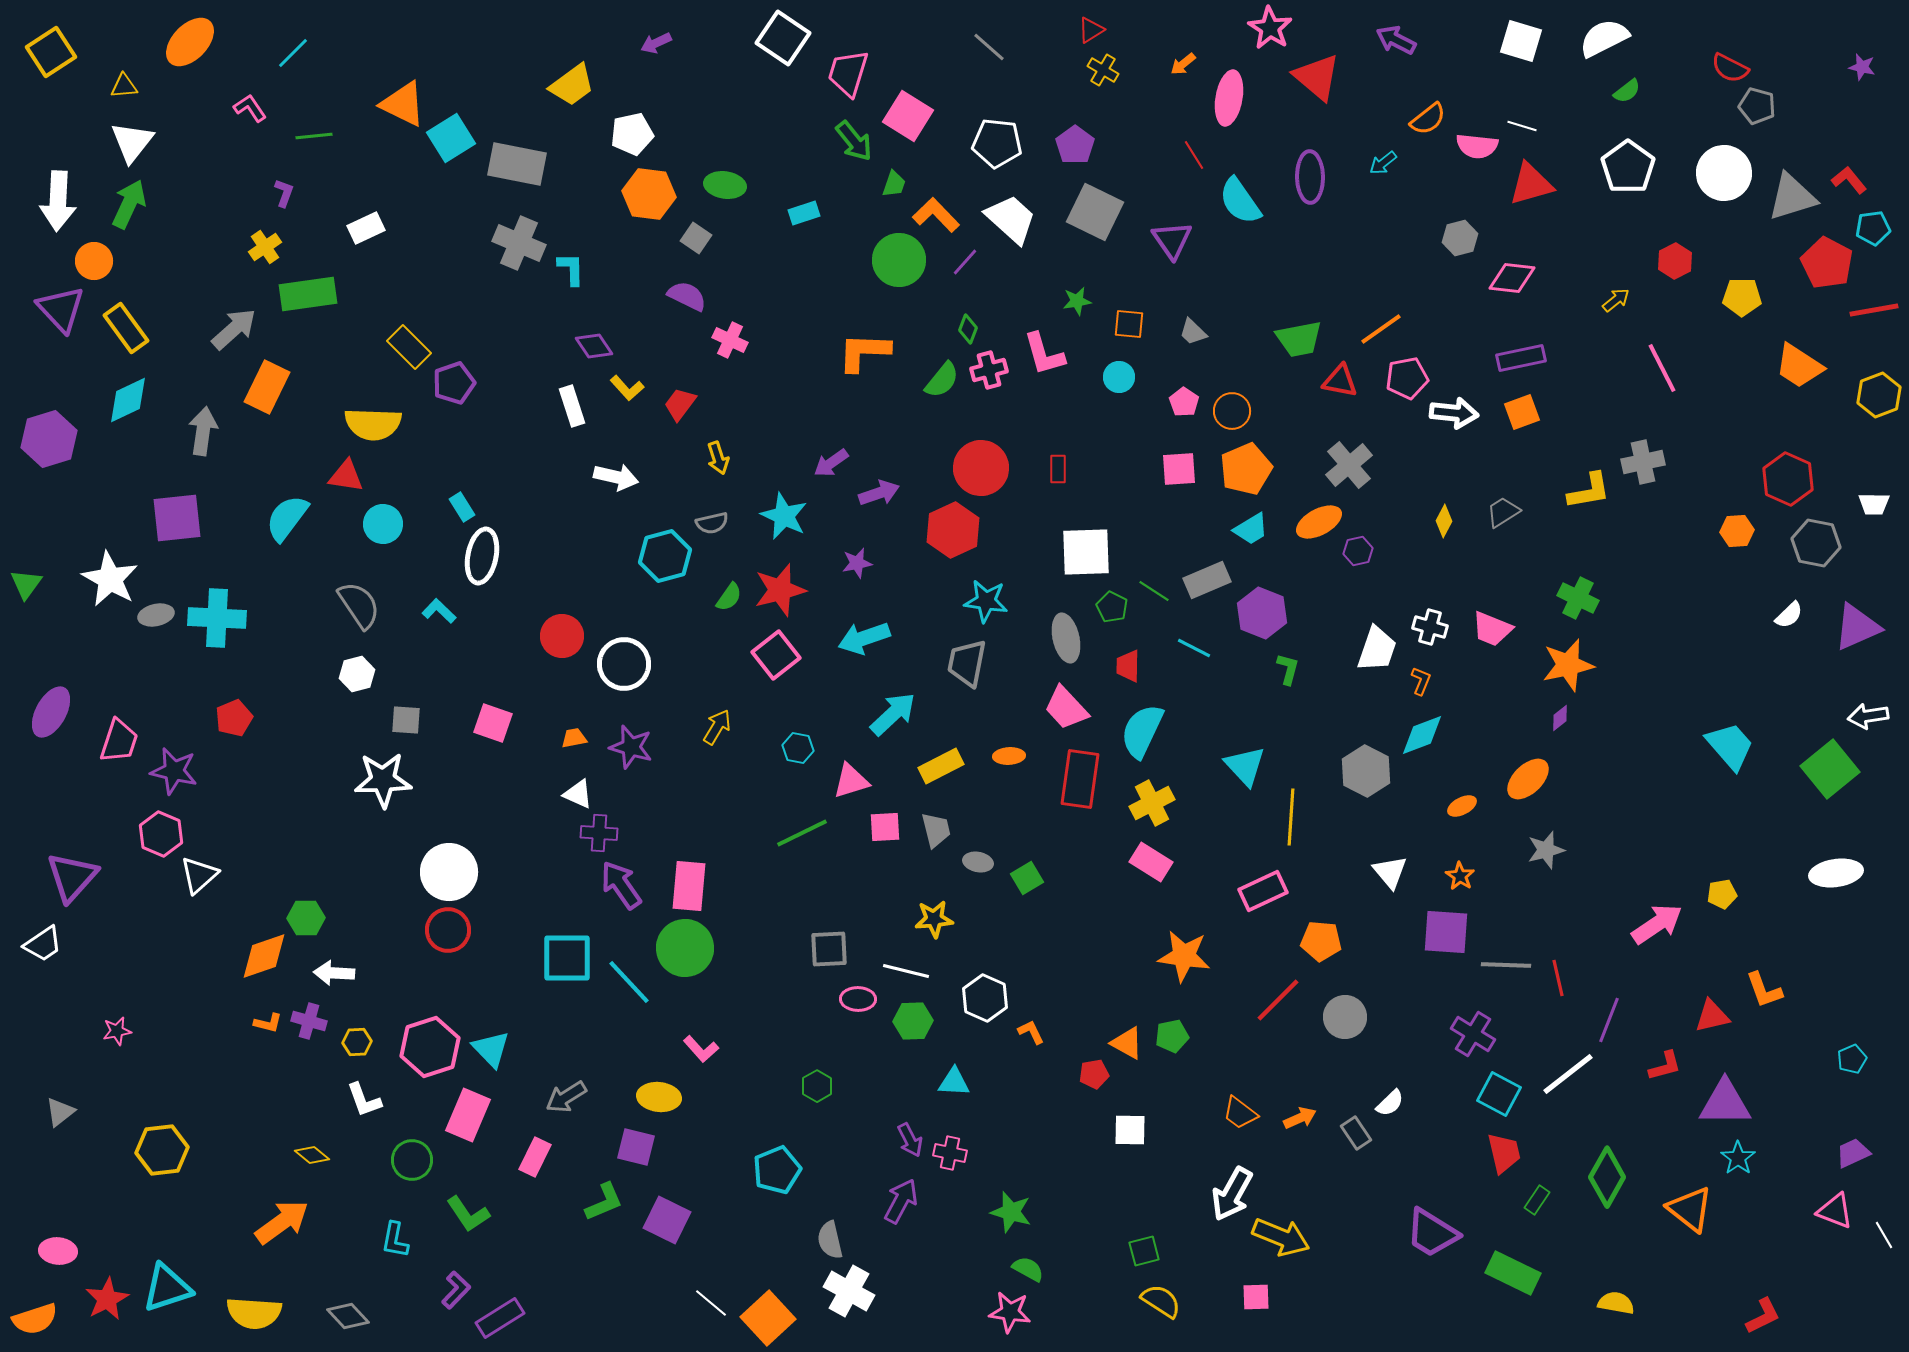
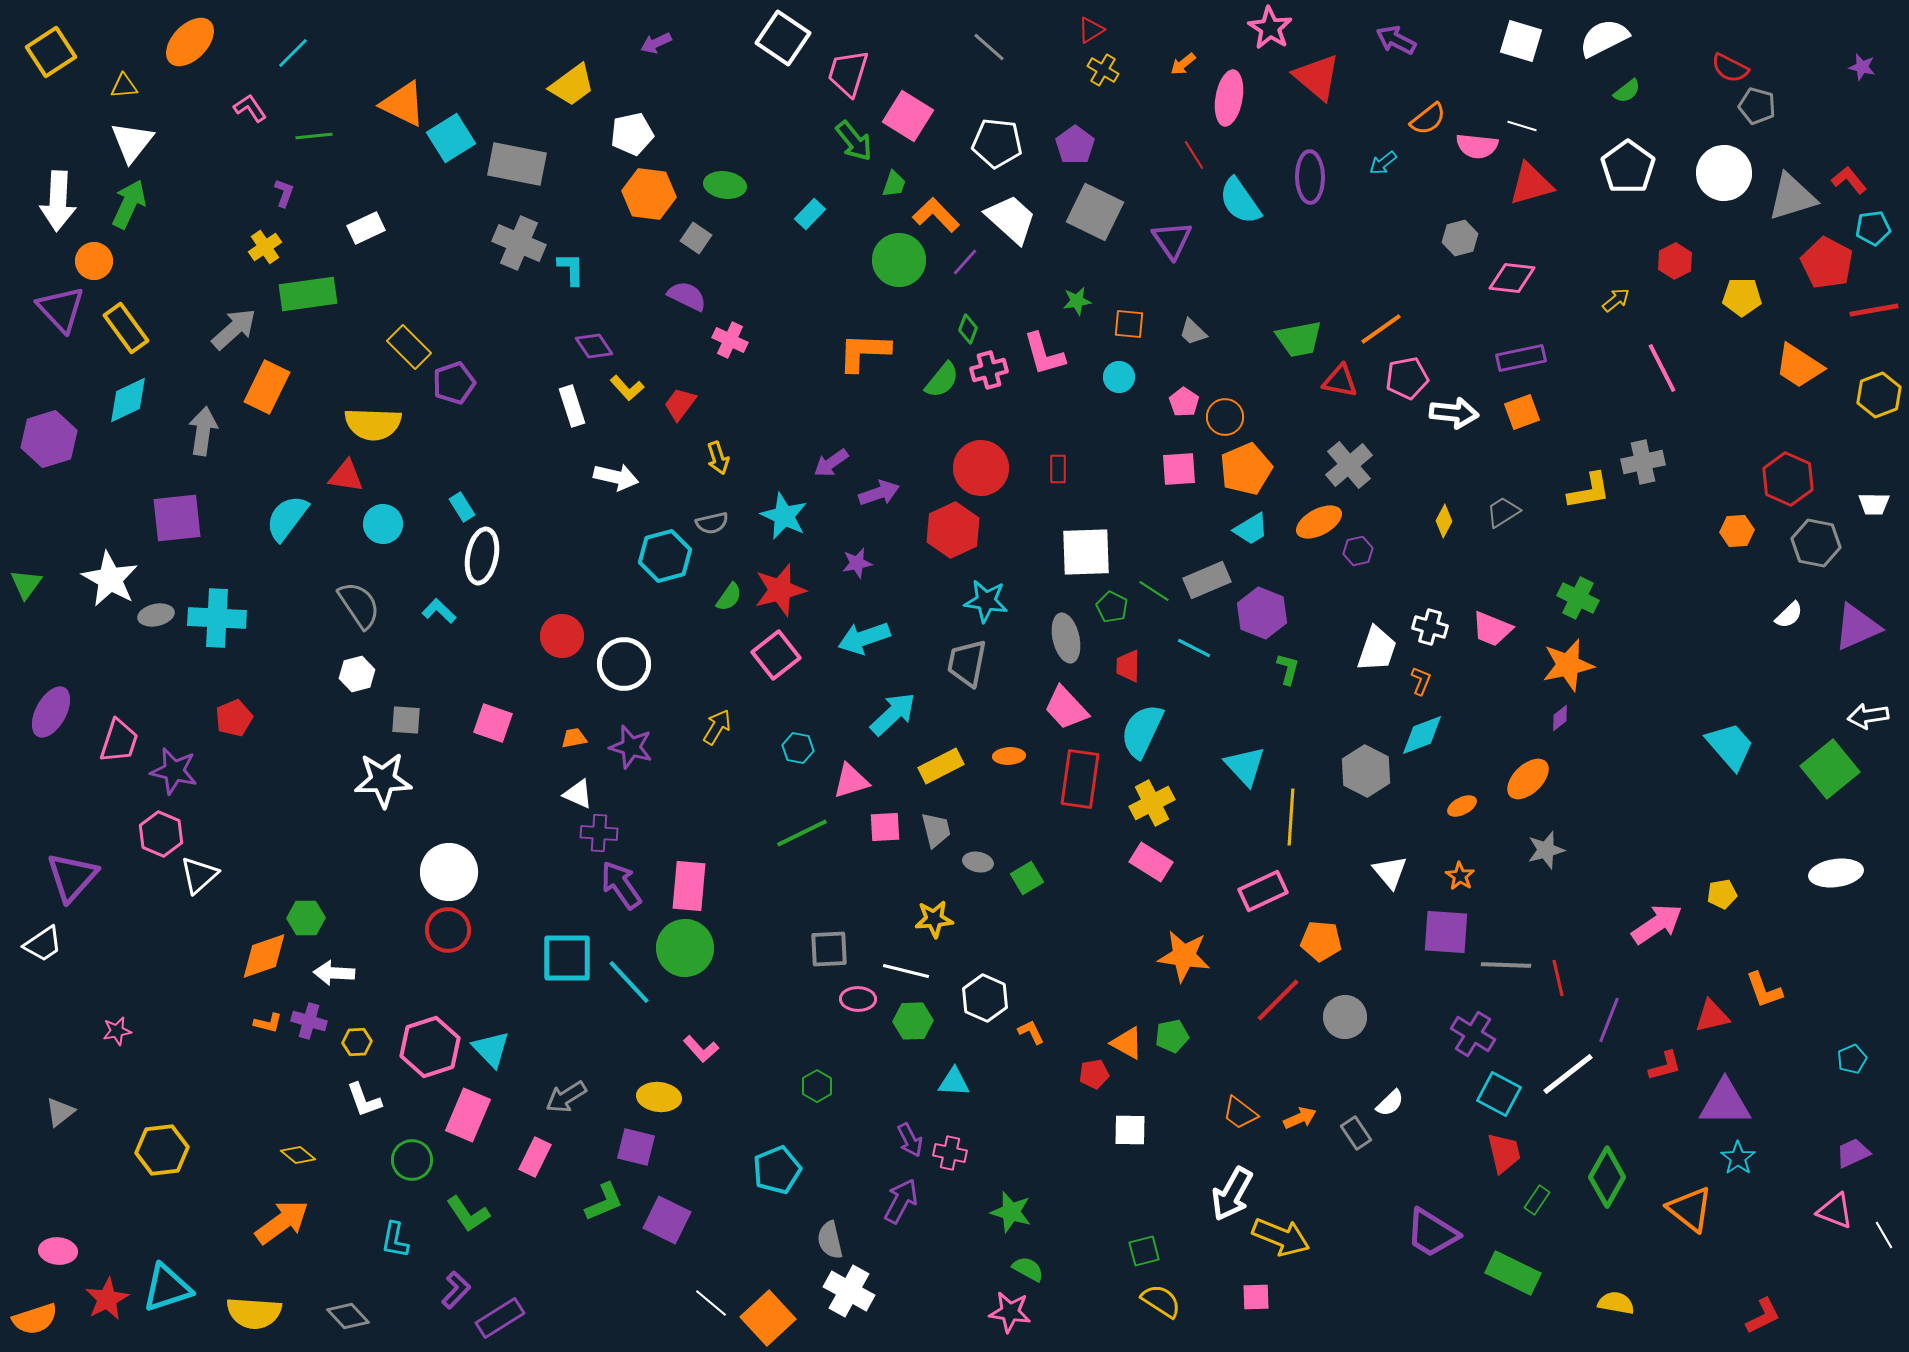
cyan rectangle at (804, 213): moved 6 px right, 1 px down; rotated 28 degrees counterclockwise
orange circle at (1232, 411): moved 7 px left, 6 px down
yellow diamond at (312, 1155): moved 14 px left
